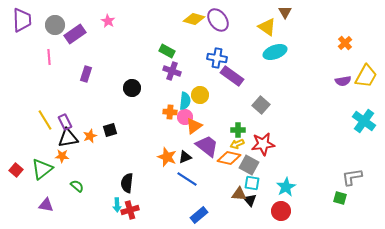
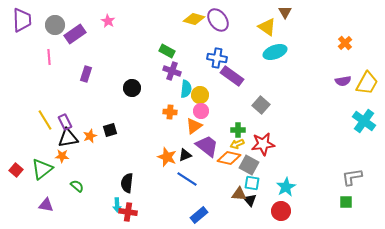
yellow trapezoid at (366, 76): moved 1 px right, 7 px down
cyan semicircle at (185, 101): moved 1 px right, 12 px up
pink circle at (185, 117): moved 16 px right, 6 px up
black triangle at (185, 157): moved 2 px up
green square at (340, 198): moved 6 px right, 4 px down; rotated 16 degrees counterclockwise
red cross at (130, 210): moved 2 px left, 2 px down; rotated 24 degrees clockwise
